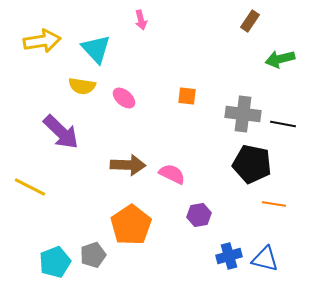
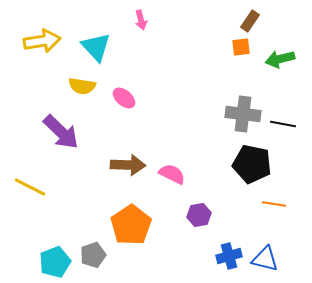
cyan triangle: moved 2 px up
orange square: moved 54 px right, 49 px up; rotated 12 degrees counterclockwise
